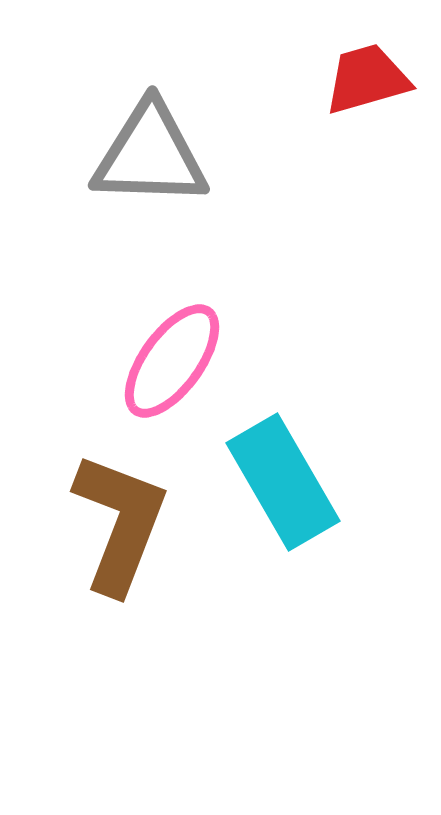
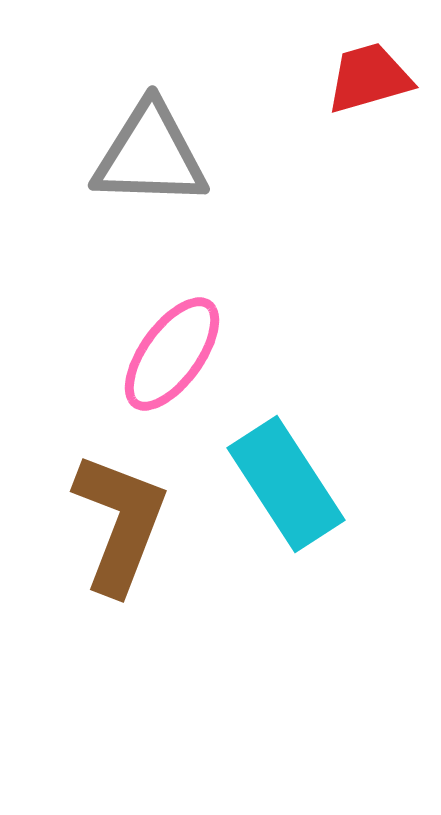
red trapezoid: moved 2 px right, 1 px up
pink ellipse: moved 7 px up
cyan rectangle: moved 3 px right, 2 px down; rotated 3 degrees counterclockwise
